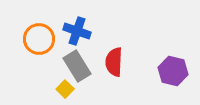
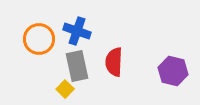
gray rectangle: rotated 20 degrees clockwise
